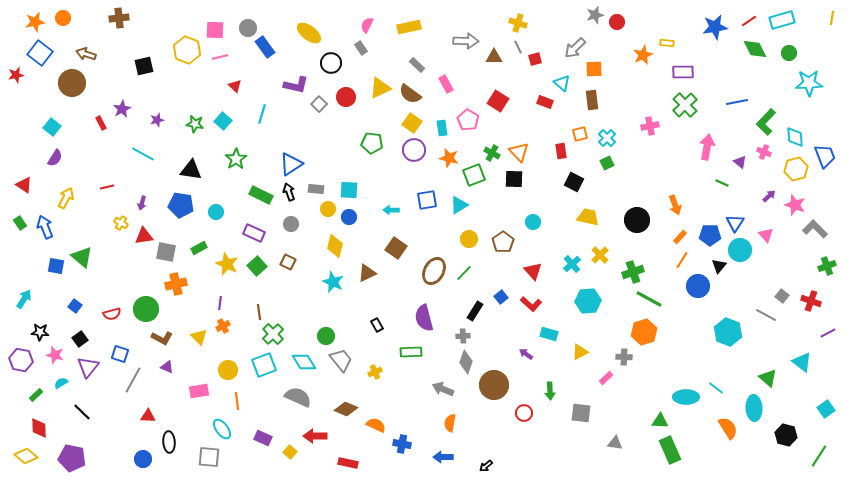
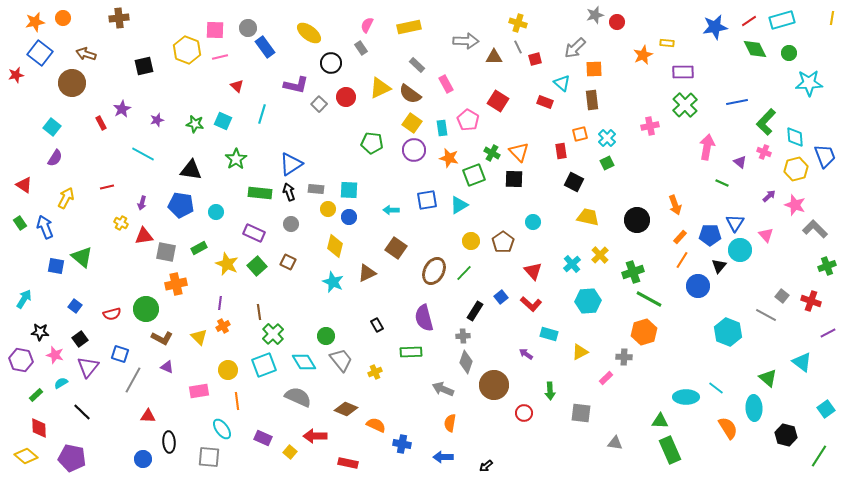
red triangle at (235, 86): moved 2 px right
cyan square at (223, 121): rotated 18 degrees counterclockwise
green rectangle at (261, 195): moved 1 px left, 2 px up; rotated 20 degrees counterclockwise
yellow circle at (469, 239): moved 2 px right, 2 px down
